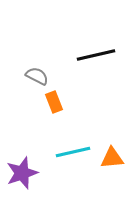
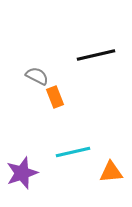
orange rectangle: moved 1 px right, 5 px up
orange triangle: moved 1 px left, 14 px down
